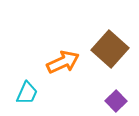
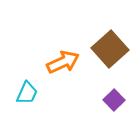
brown square: rotated 6 degrees clockwise
purple square: moved 2 px left, 1 px up
